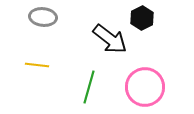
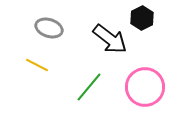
gray ellipse: moved 6 px right, 11 px down; rotated 12 degrees clockwise
yellow line: rotated 20 degrees clockwise
green line: rotated 24 degrees clockwise
